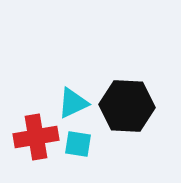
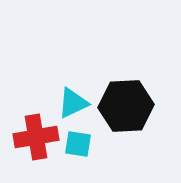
black hexagon: moved 1 px left; rotated 6 degrees counterclockwise
